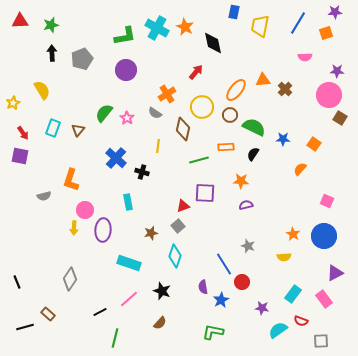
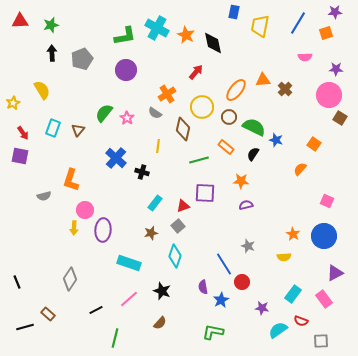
orange star at (185, 27): moved 1 px right, 8 px down
purple star at (337, 71): moved 1 px left, 2 px up
brown circle at (230, 115): moved 1 px left, 2 px down
blue star at (283, 139): moved 7 px left, 1 px down; rotated 16 degrees clockwise
orange rectangle at (226, 147): rotated 42 degrees clockwise
cyan rectangle at (128, 202): moved 27 px right, 1 px down; rotated 49 degrees clockwise
black line at (100, 312): moved 4 px left, 2 px up
